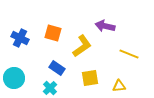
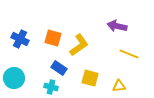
purple arrow: moved 12 px right
orange square: moved 5 px down
blue cross: moved 1 px down
yellow L-shape: moved 3 px left, 1 px up
blue rectangle: moved 2 px right
yellow square: rotated 24 degrees clockwise
cyan cross: moved 1 px right, 1 px up; rotated 32 degrees counterclockwise
